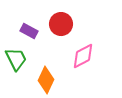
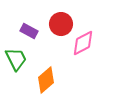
pink diamond: moved 13 px up
orange diamond: rotated 24 degrees clockwise
